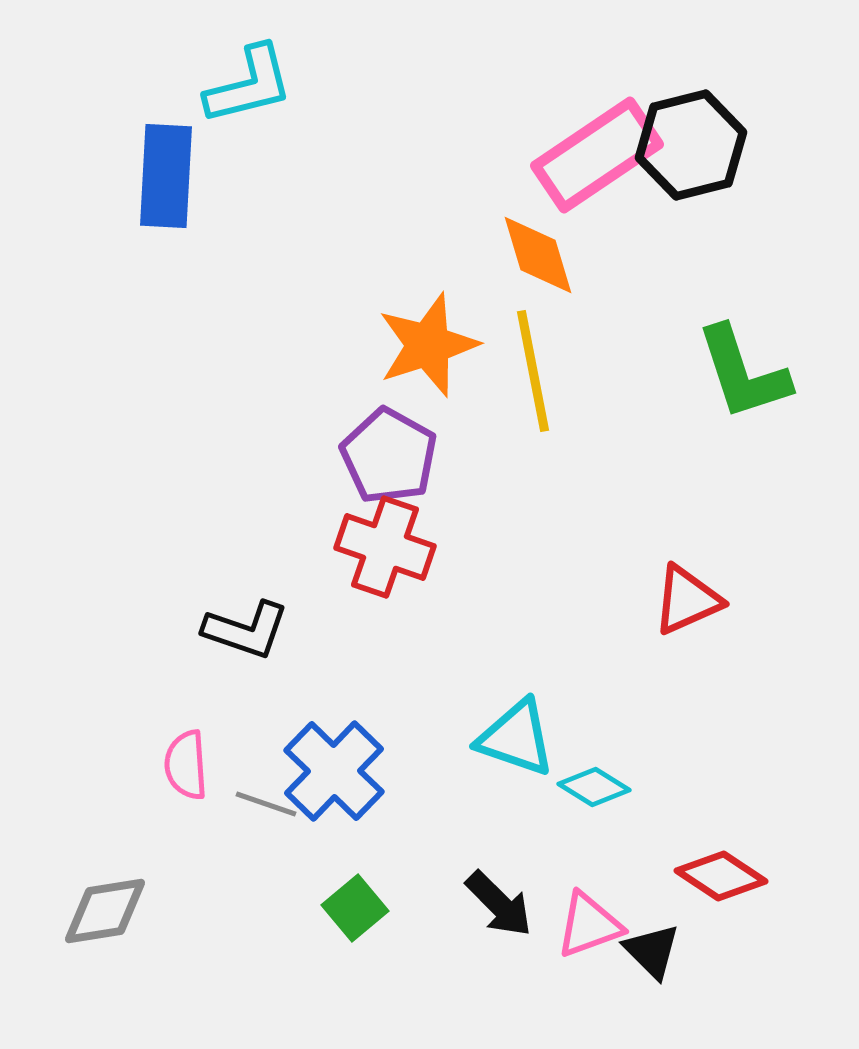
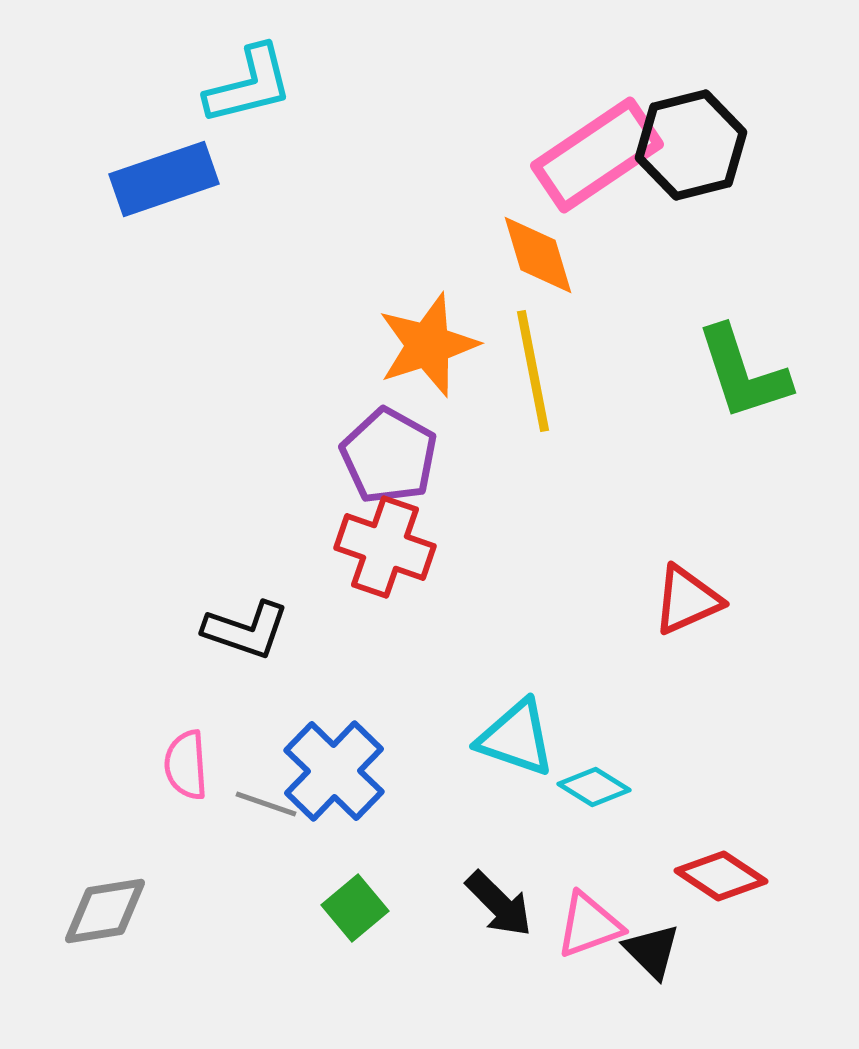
blue rectangle: moved 2 px left, 3 px down; rotated 68 degrees clockwise
